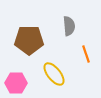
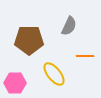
gray semicircle: rotated 30 degrees clockwise
orange line: moved 1 px left, 2 px down; rotated 72 degrees counterclockwise
pink hexagon: moved 1 px left
